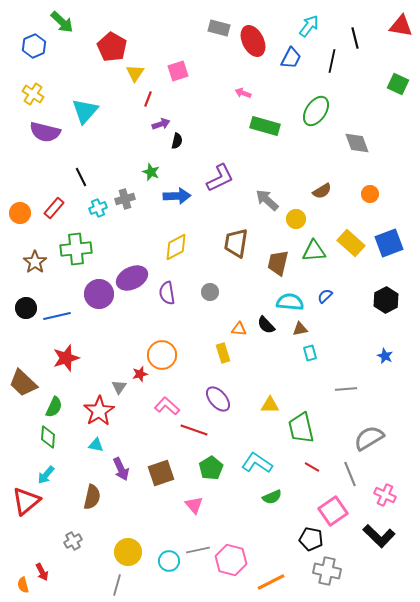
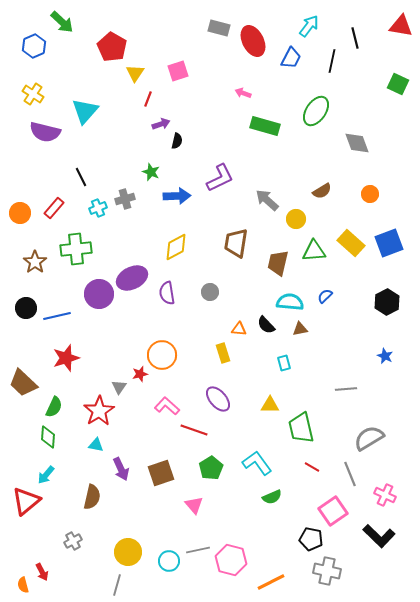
black hexagon at (386, 300): moved 1 px right, 2 px down
cyan rectangle at (310, 353): moved 26 px left, 10 px down
cyan L-shape at (257, 463): rotated 20 degrees clockwise
